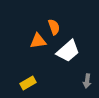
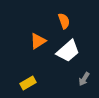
orange semicircle: moved 10 px right, 6 px up
orange triangle: rotated 24 degrees counterclockwise
gray arrow: moved 3 px left, 2 px up; rotated 24 degrees clockwise
